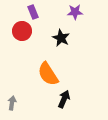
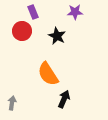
black star: moved 4 px left, 2 px up
